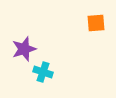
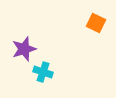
orange square: rotated 30 degrees clockwise
